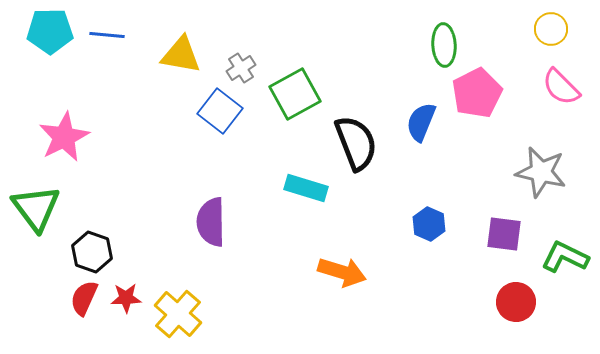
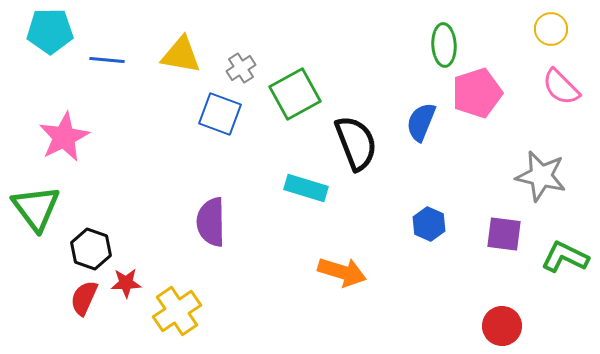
blue line: moved 25 px down
pink pentagon: rotated 9 degrees clockwise
blue square: moved 3 px down; rotated 18 degrees counterclockwise
gray star: moved 4 px down
black hexagon: moved 1 px left, 3 px up
red star: moved 15 px up
red circle: moved 14 px left, 24 px down
yellow cross: moved 1 px left, 3 px up; rotated 15 degrees clockwise
